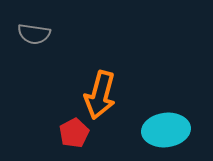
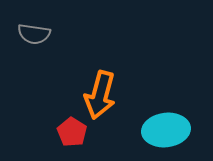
red pentagon: moved 2 px left, 1 px up; rotated 12 degrees counterclockwise
